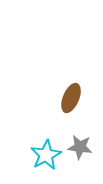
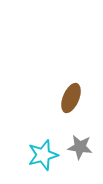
cyan star: moved 3 px left; rotated 12 degrees clockwise
